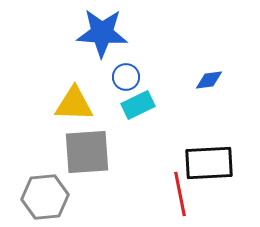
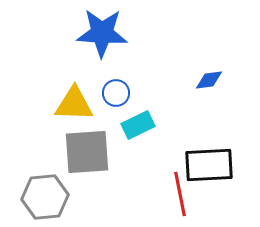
blue circle: moved 10 px left, 16 px down
cyan rectangle: moved 20 px down
black rectangle: moved 2 px down
